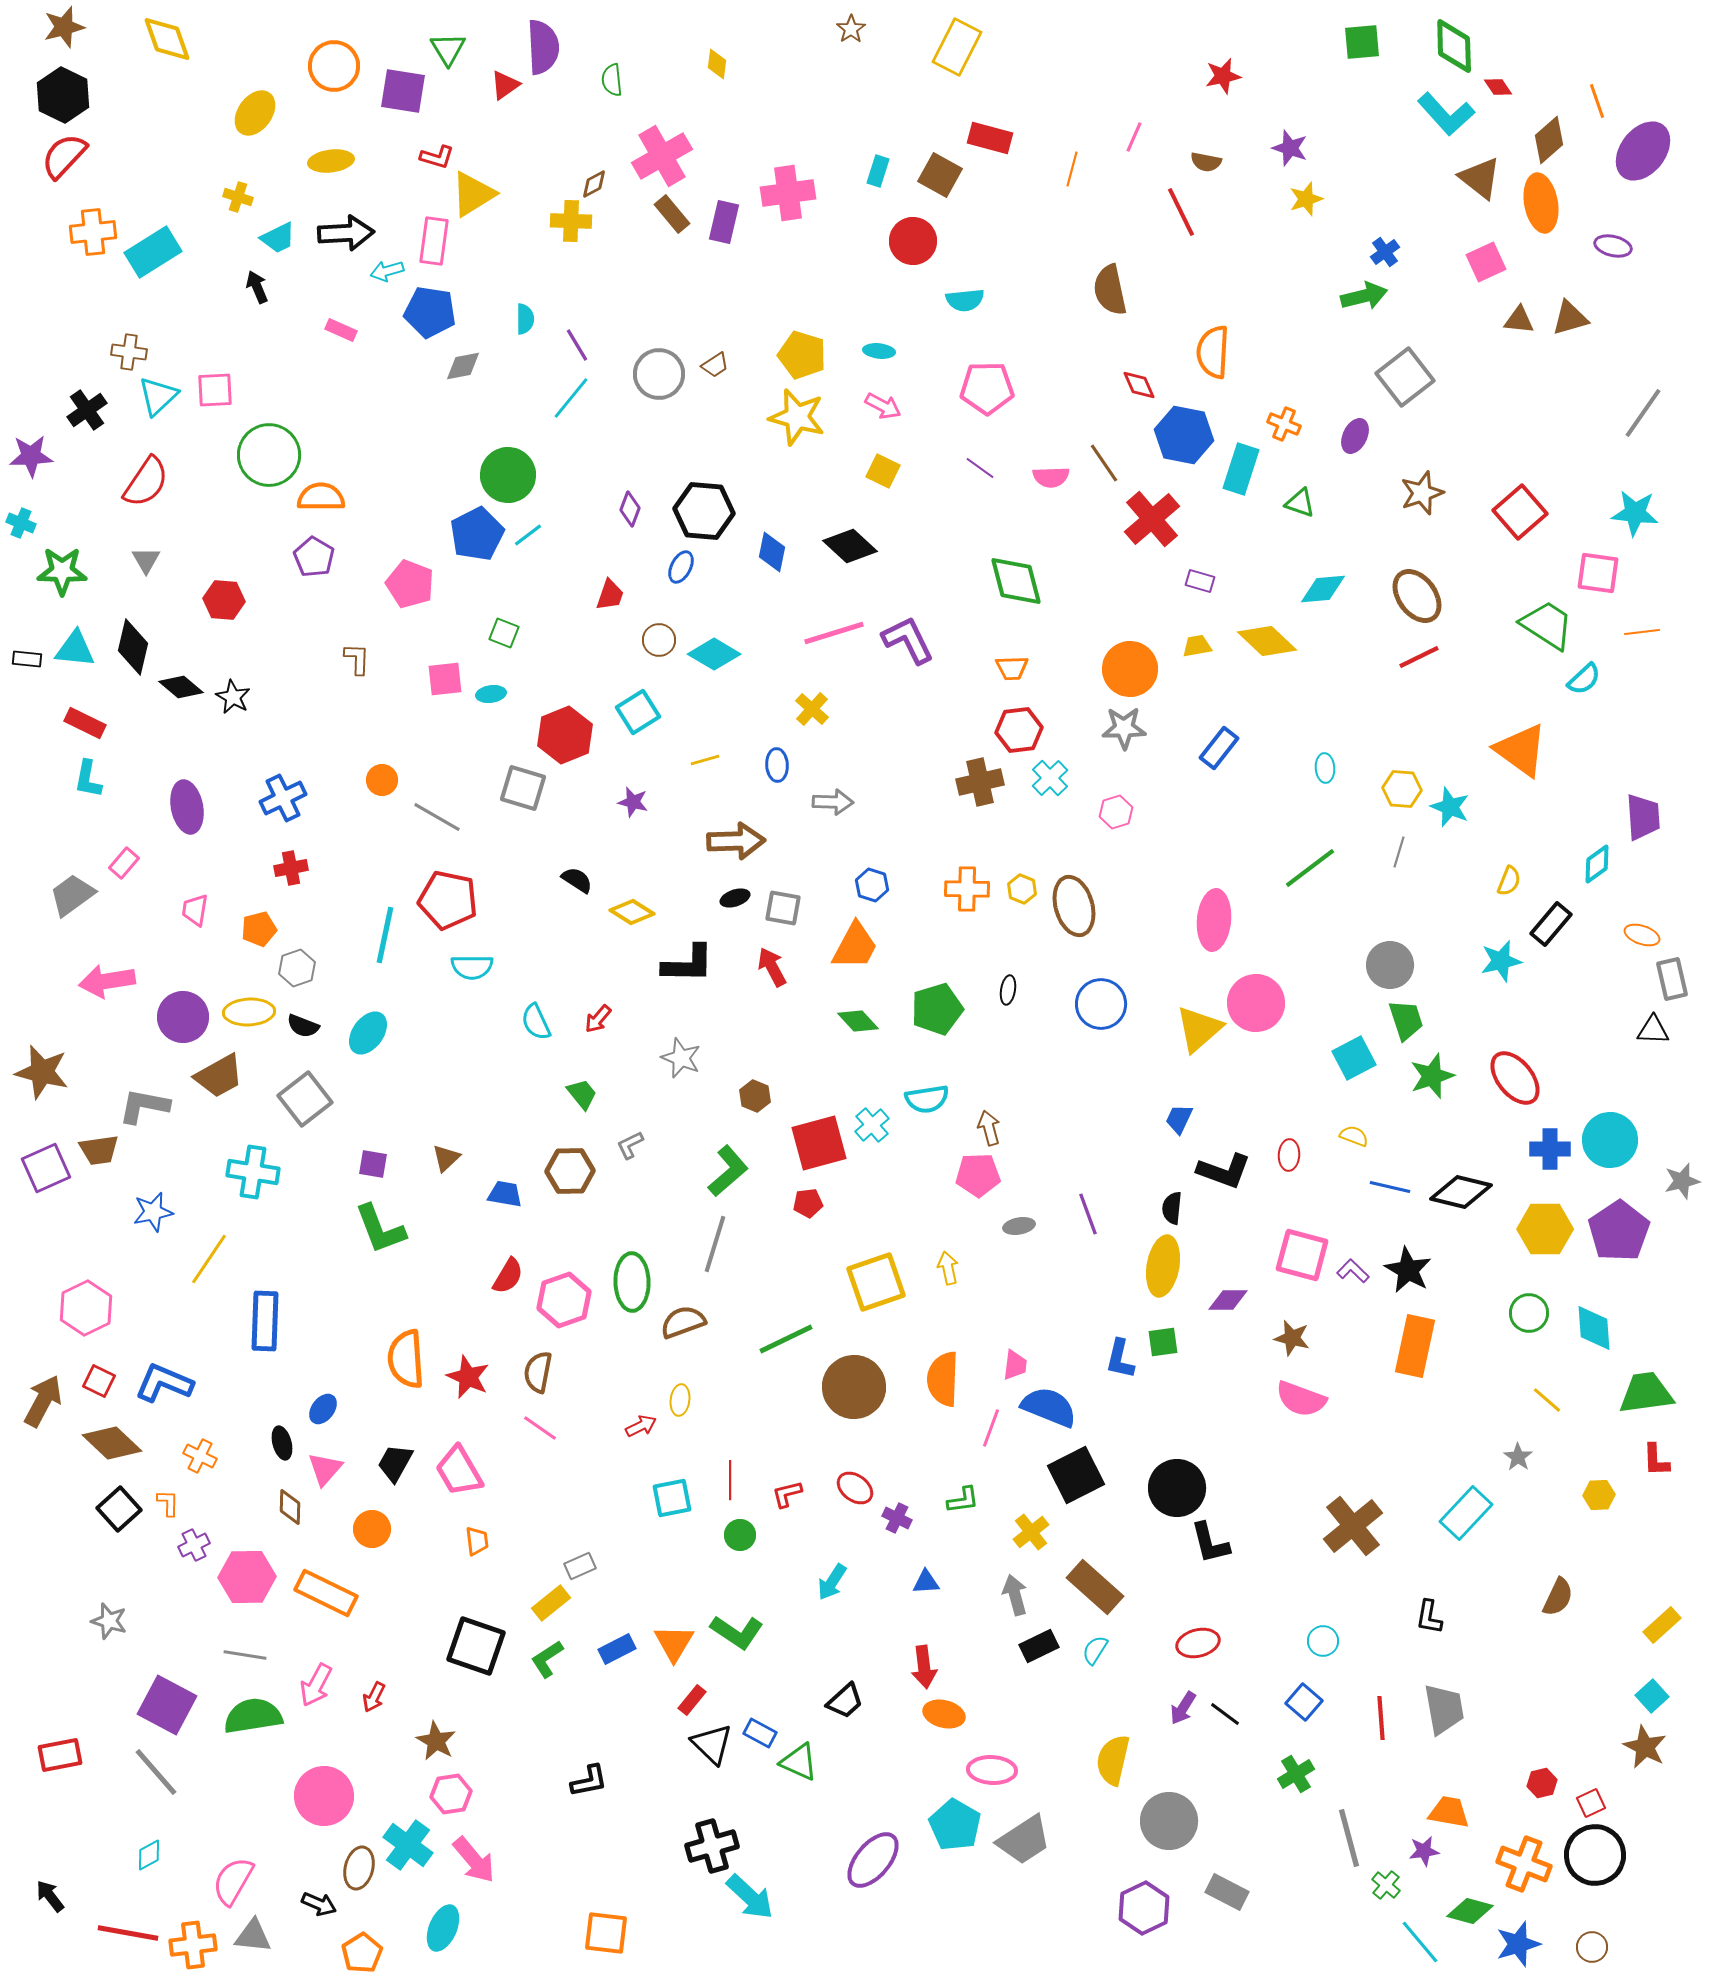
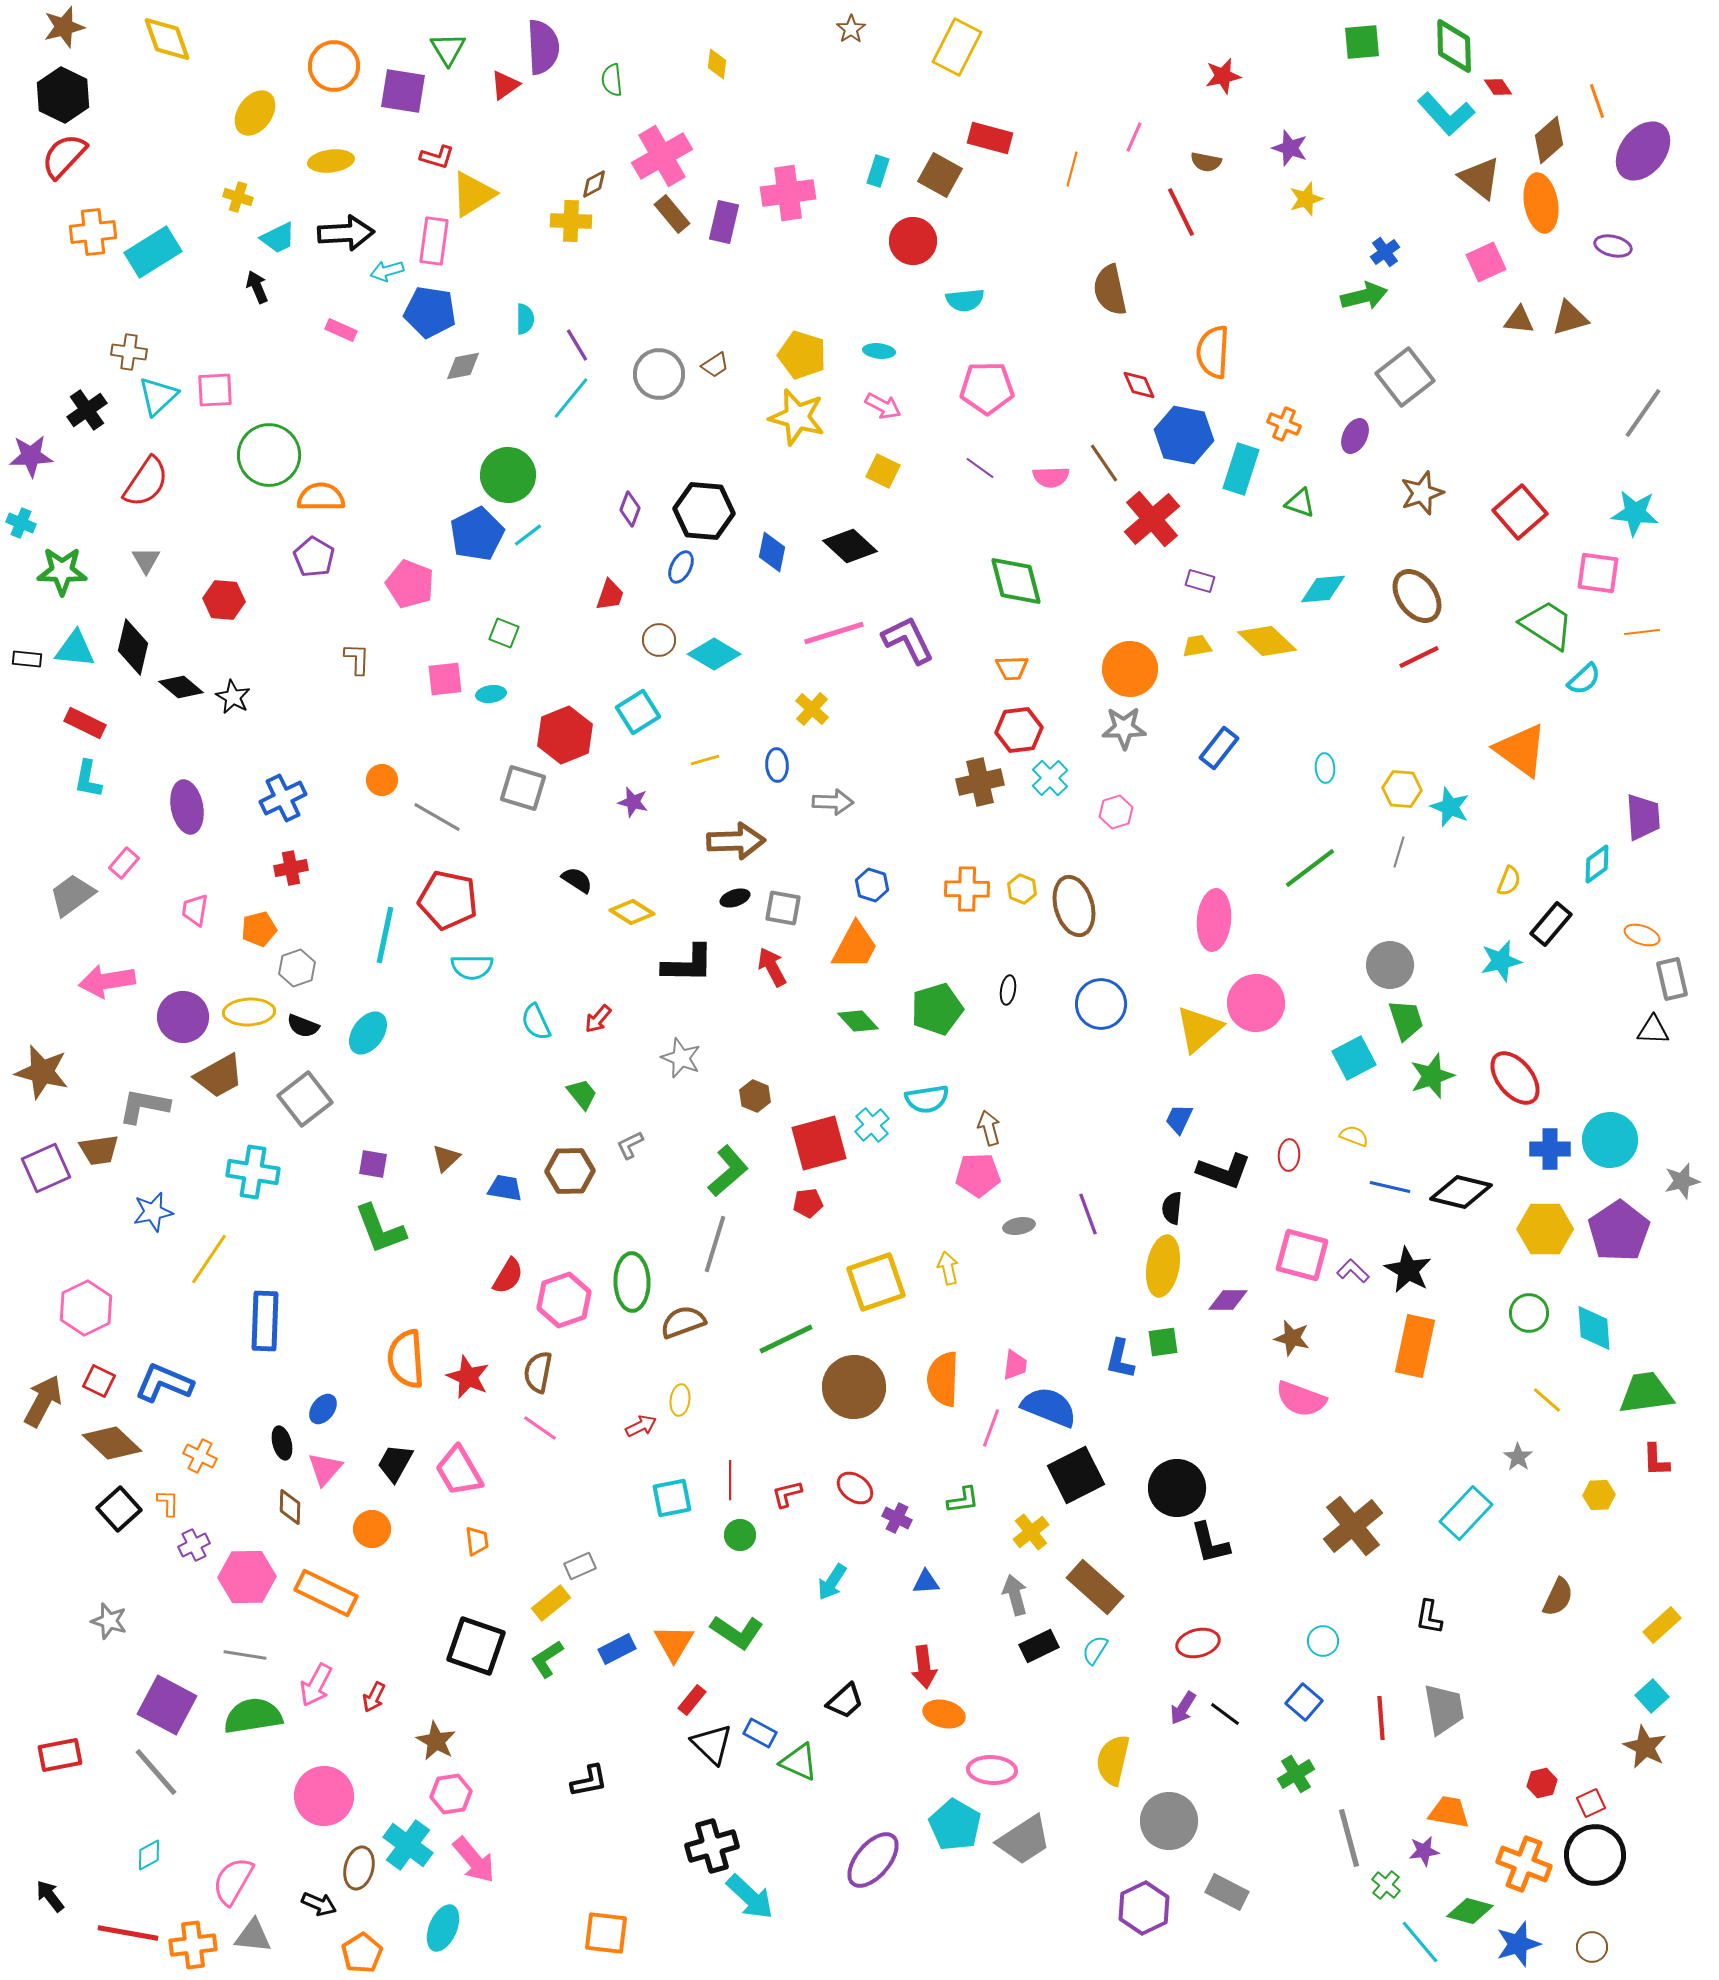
blue trapezoid at (505, 1194): moved 6 px up
